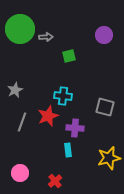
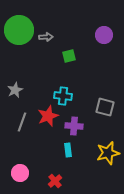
green circle: moved 1 px left, 1 px down
purple cross: moved 1 px left, 2 px up
yellow star: moved 1 px left, 5 px up
